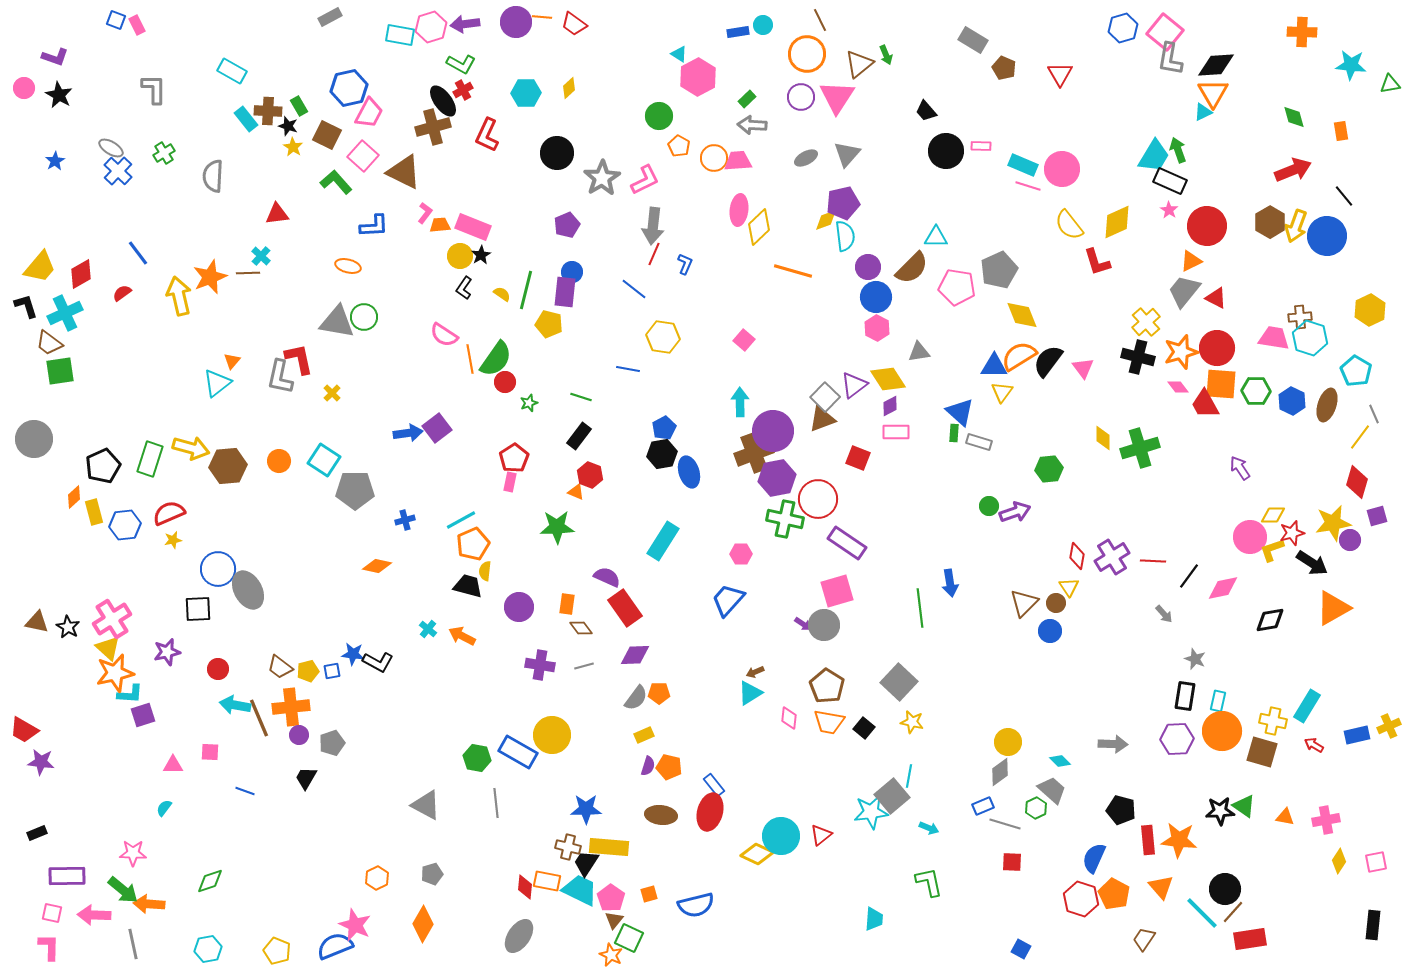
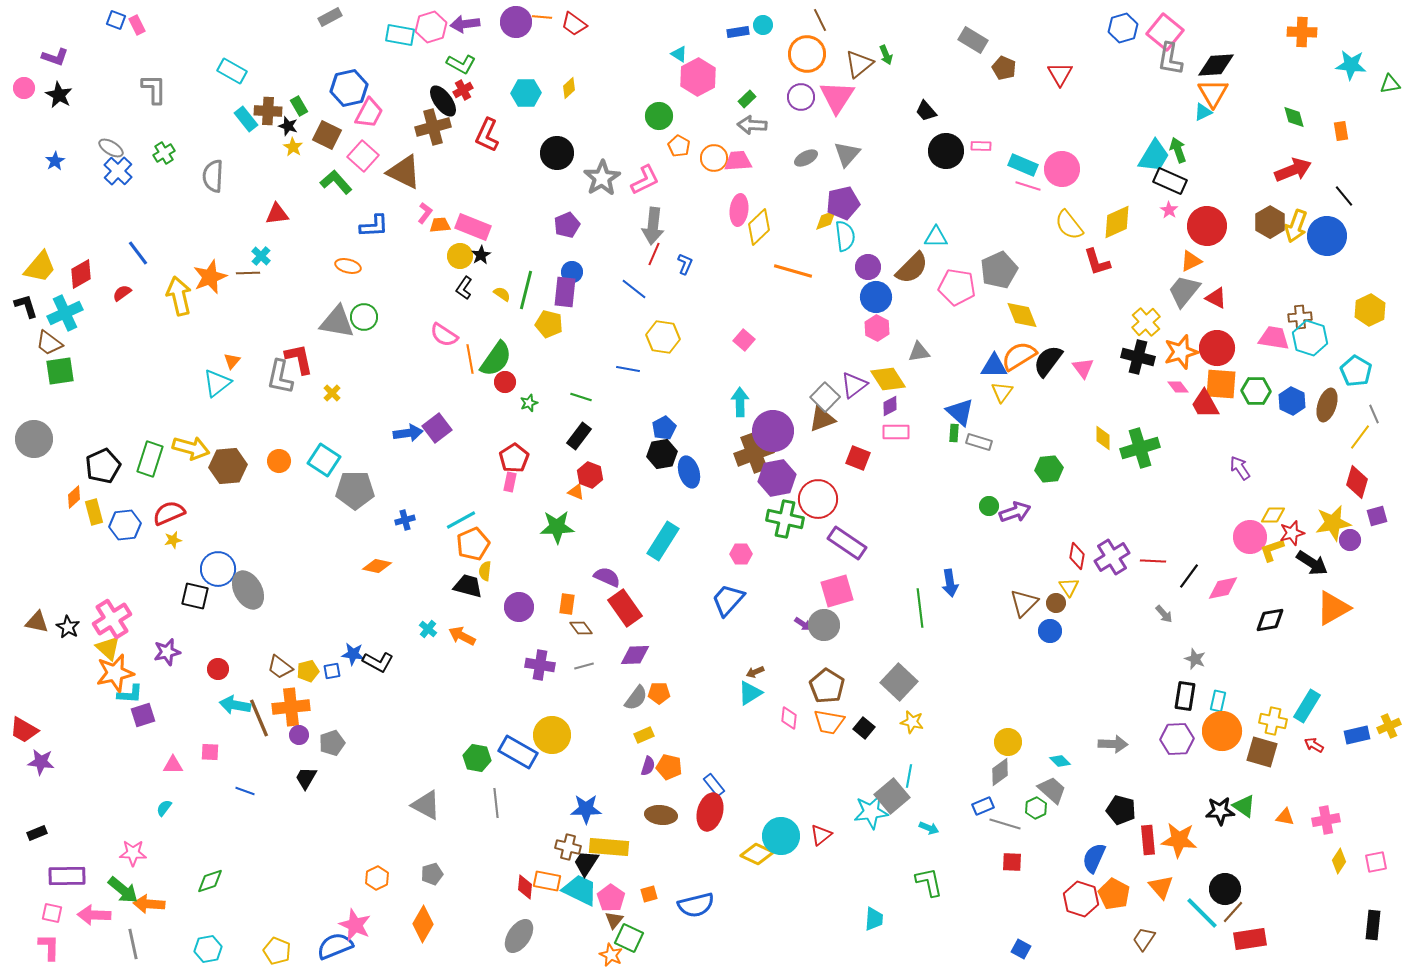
black square at (198, 609): moved 3 px left, 13 px up; rotated 16 degrees clockwise
